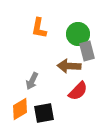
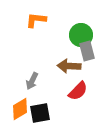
orange L-shape: moved 3 px left, 8 px up; rotated 85 degrees clockwise
green circle: moved 3 px right, 1 px down
black square: moved 4 px left
